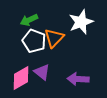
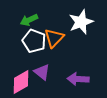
pink diamond: moved 4 px down
